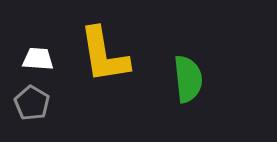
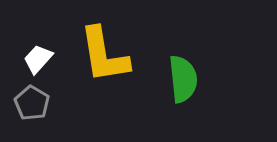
white trapezoid: rotated 52 degrees counterclockwise
green semicircle: moved 5 px left
